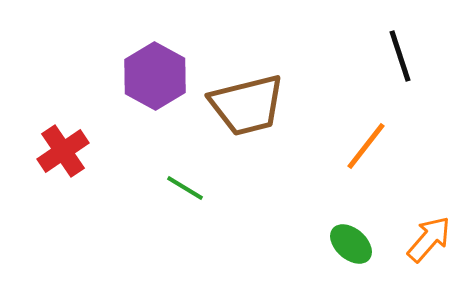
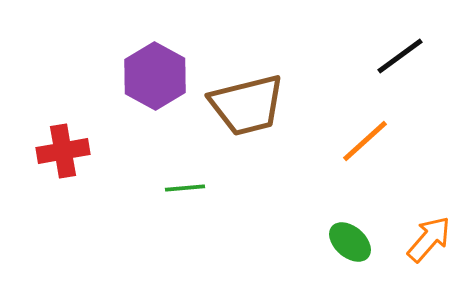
black line: rotated 72 degrees clockwise
orange line: moved 1 px left, 5 px up; rotated 10 degrees clockwise
red cross: rotated 24 degrees clockwise
green line: rotated 36 degrees counterclockwise
green ellipse: moved 1 px left, 2 px up
